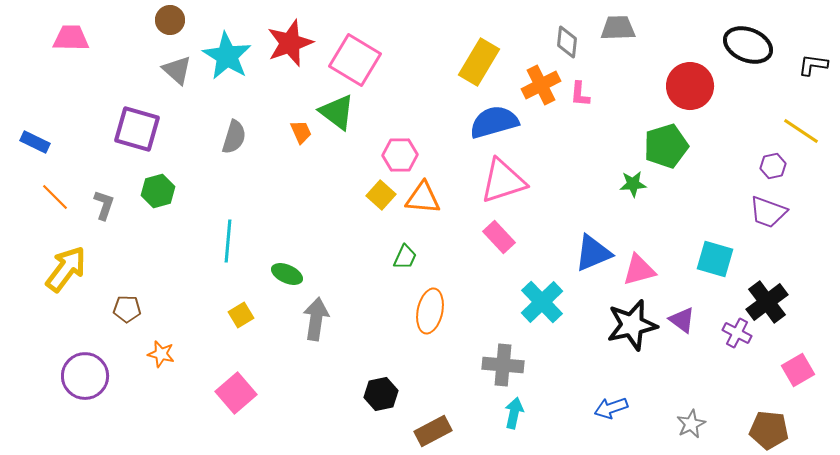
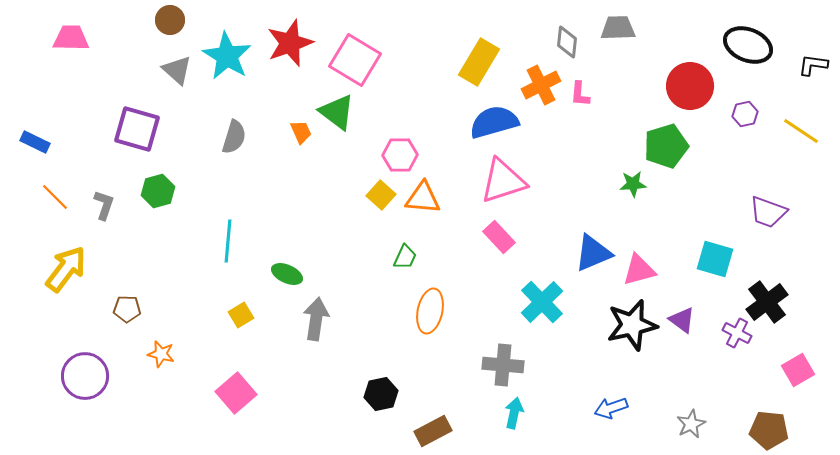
purple hexagon at (773, 166): moved 28 px left, 52 px up
